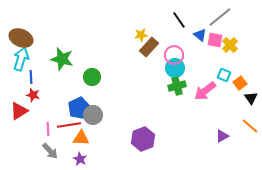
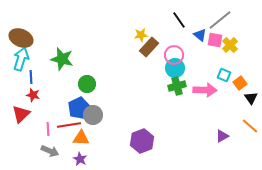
gray line: moved 3 px down
green circle: moved 5 px left, 7 px down
pink arrow: moved 1 px up; rotated 140 degrees counterclockwise
red triangle: moved 2 px right, 3 px down; rotated 12 degrees counterclockwise
purple hexagon: moved 1 px left, 2 px down
gray arrow: rotated 24 degrees counterclockwise
